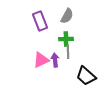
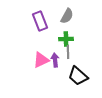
black trapezoid: moved 8 px left
